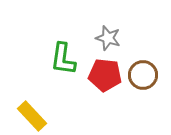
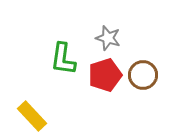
red pentagon: rotated 24 degrees counterclockwise
